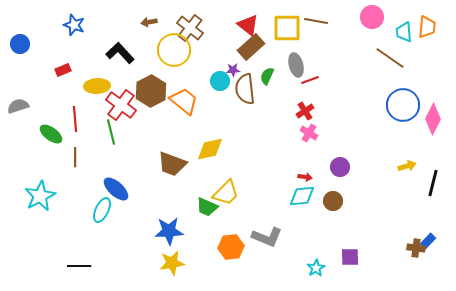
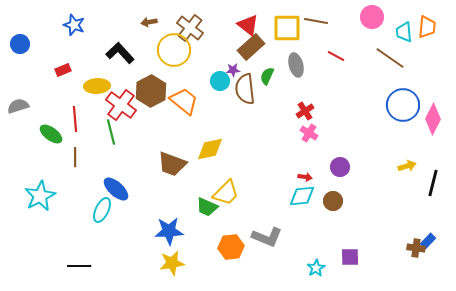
red line at (310, 80): moved 26 px right, 24 px up; rotated 48 degrees clockwise
